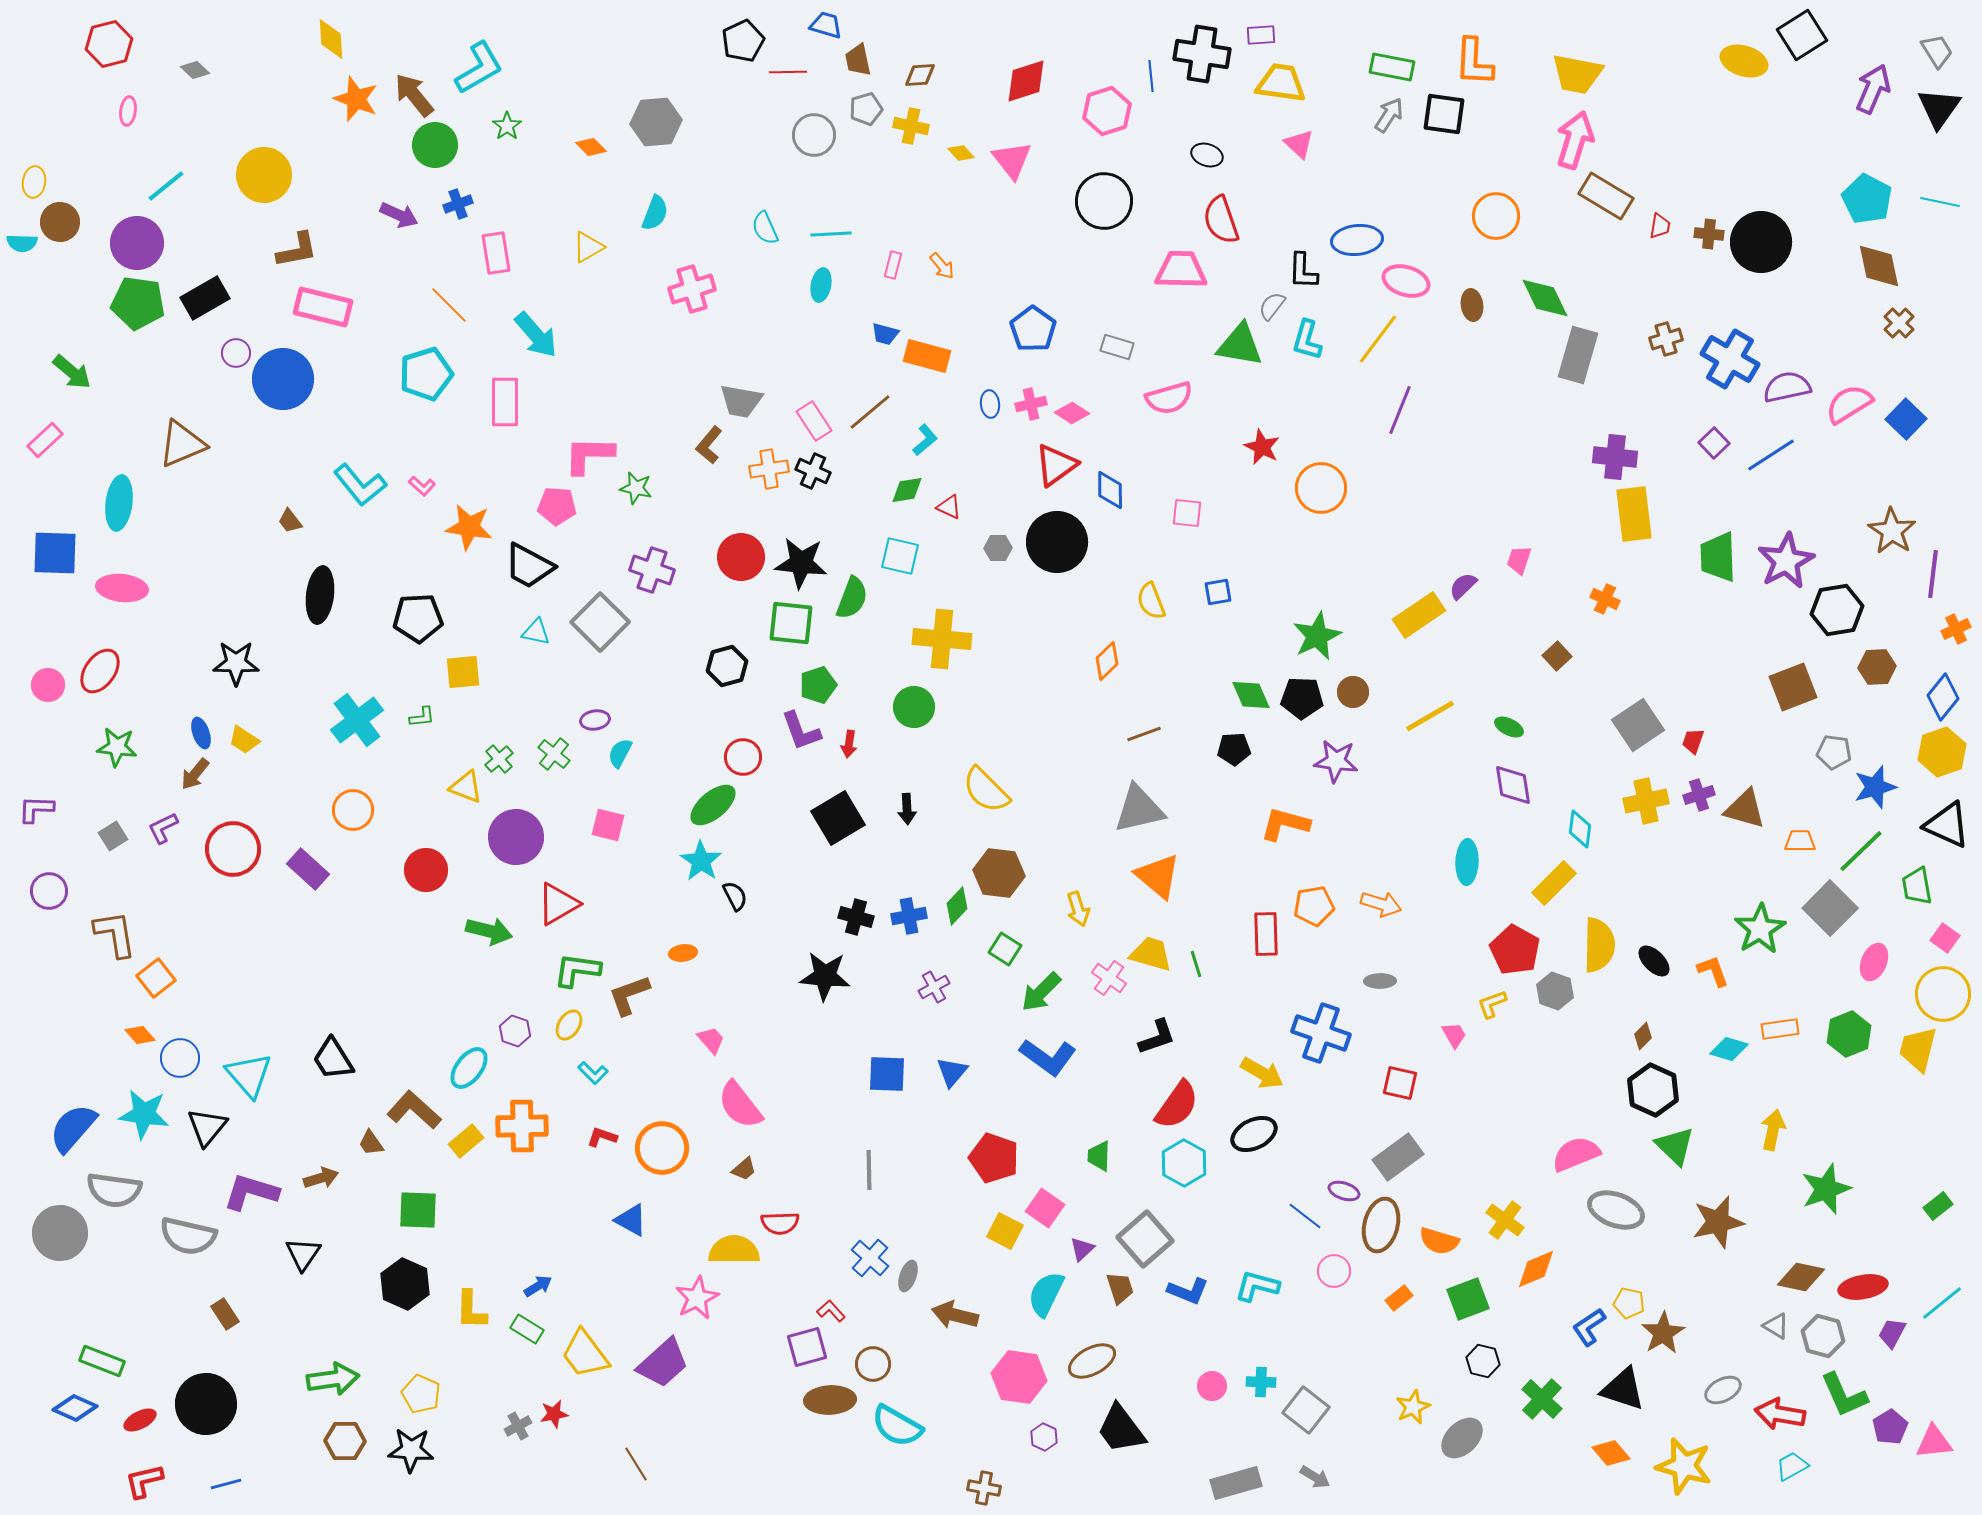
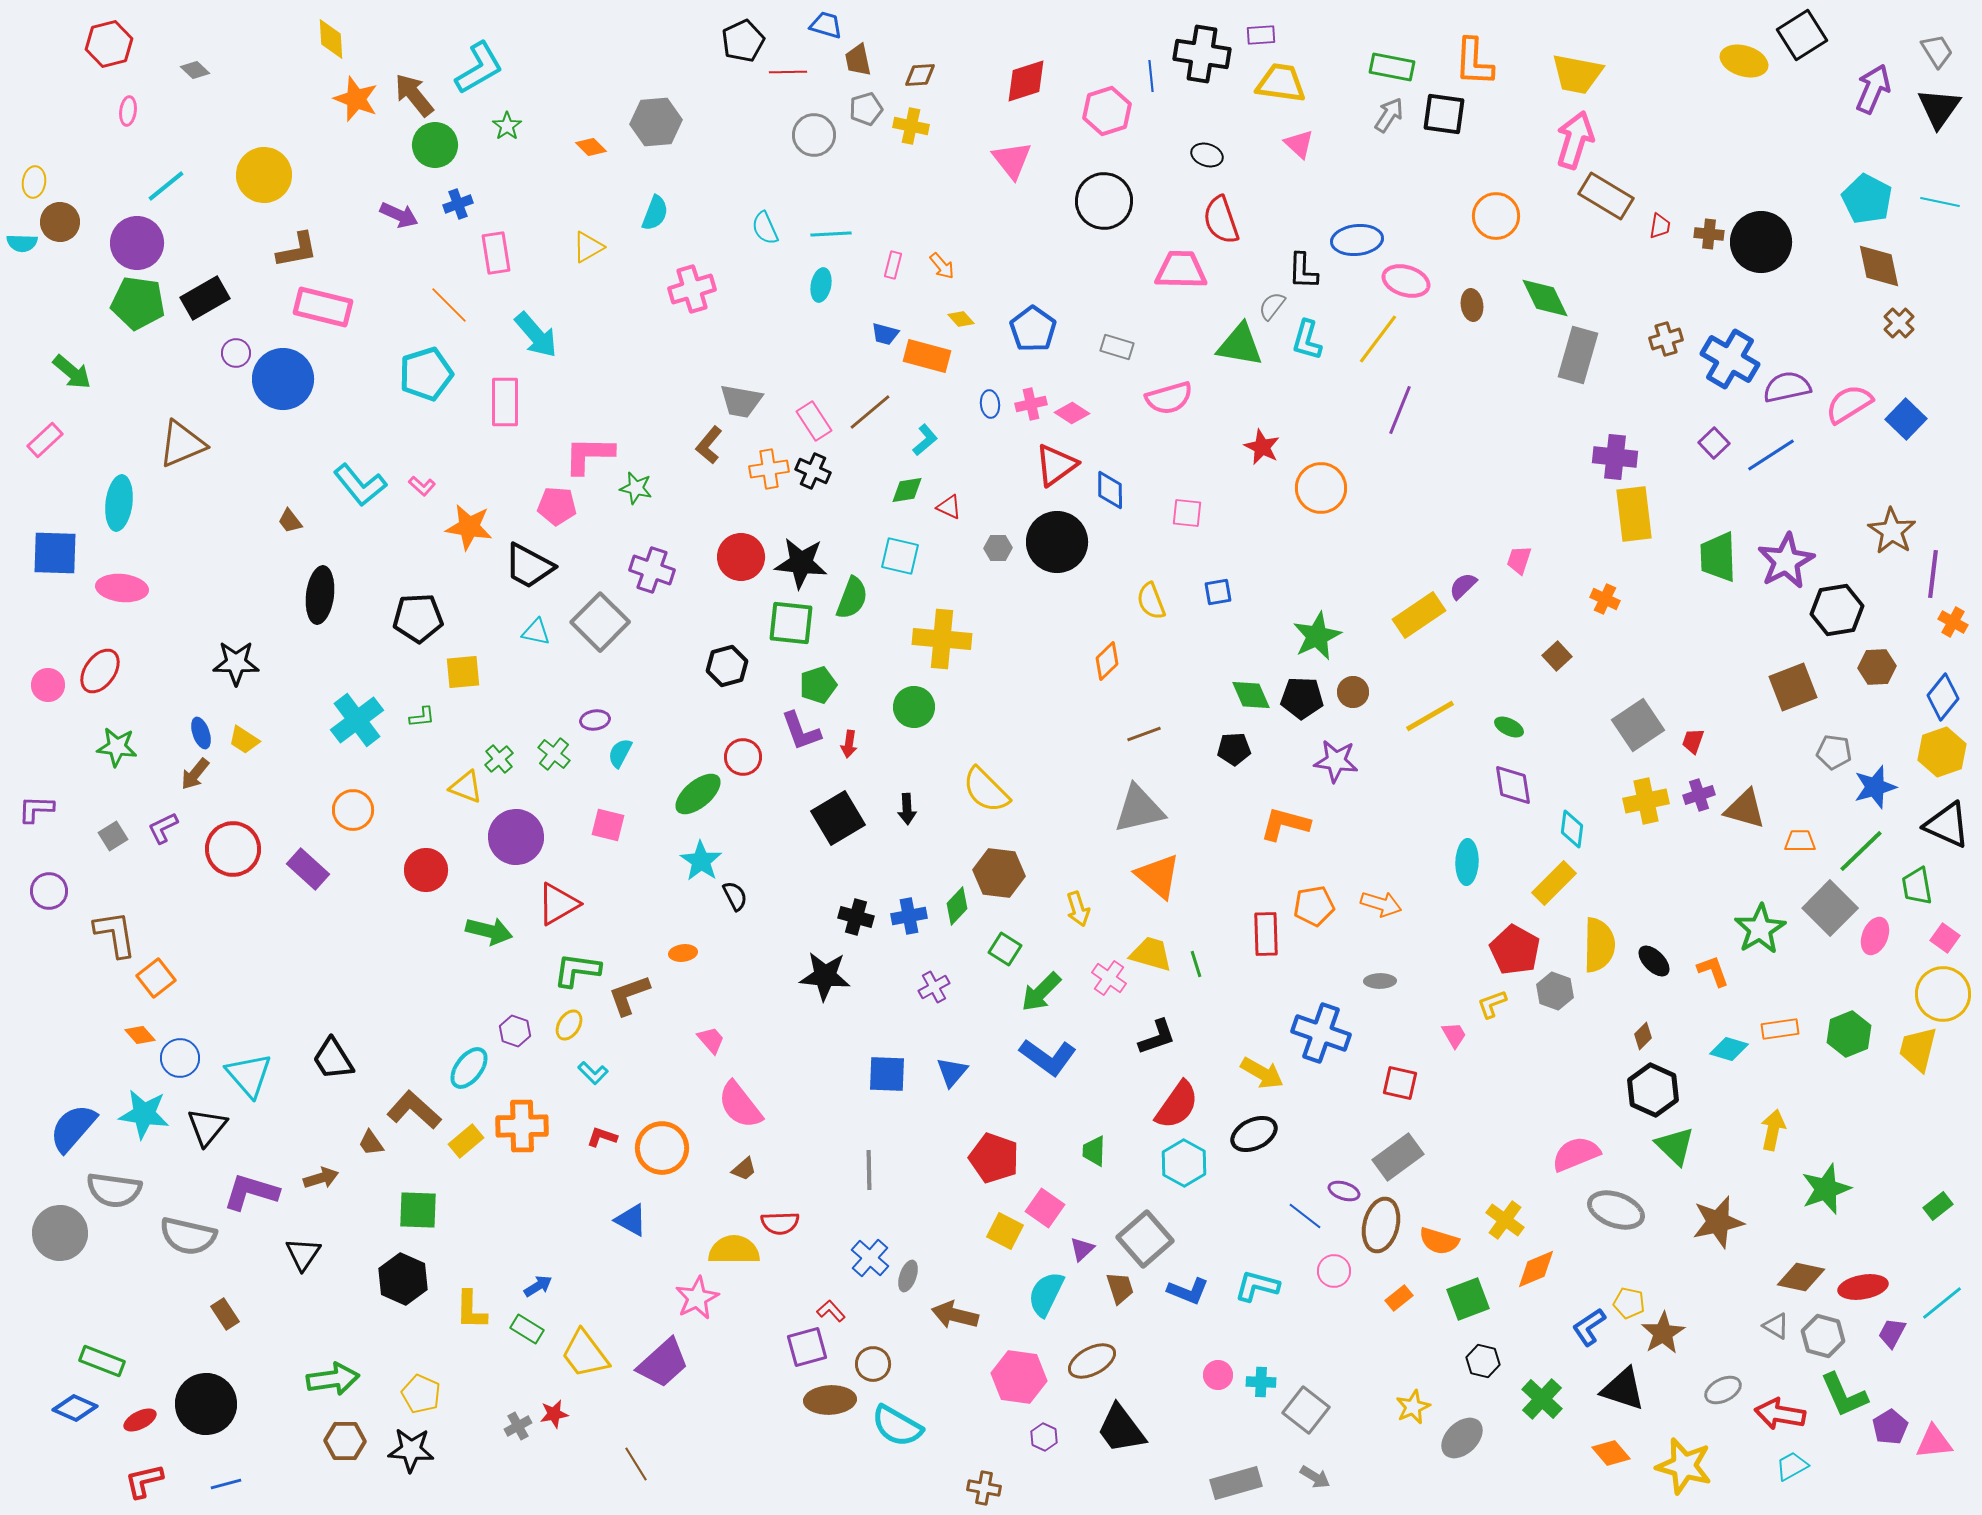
yellow diamond at (961, 153): moved 166 px down
orange cross at (1956, 629): moved 3 px left, 7 px up; rotated 36 degrees counterclockwise
green ellipse at (713, 805): moved 15 px left, 11 px up
cyan diamond at (1580, 829): moved 8 px left
pink ellipse at (1874, 962): moved 1 px right, 26 px up
green trapezoid at (1099, 1156): moved 5 px left, 5 px up
black hexagon at (405, 1284): moved 2 px left, 5 px up
pink circle at (1212, 1386): moved 6 px right, 11 px up
